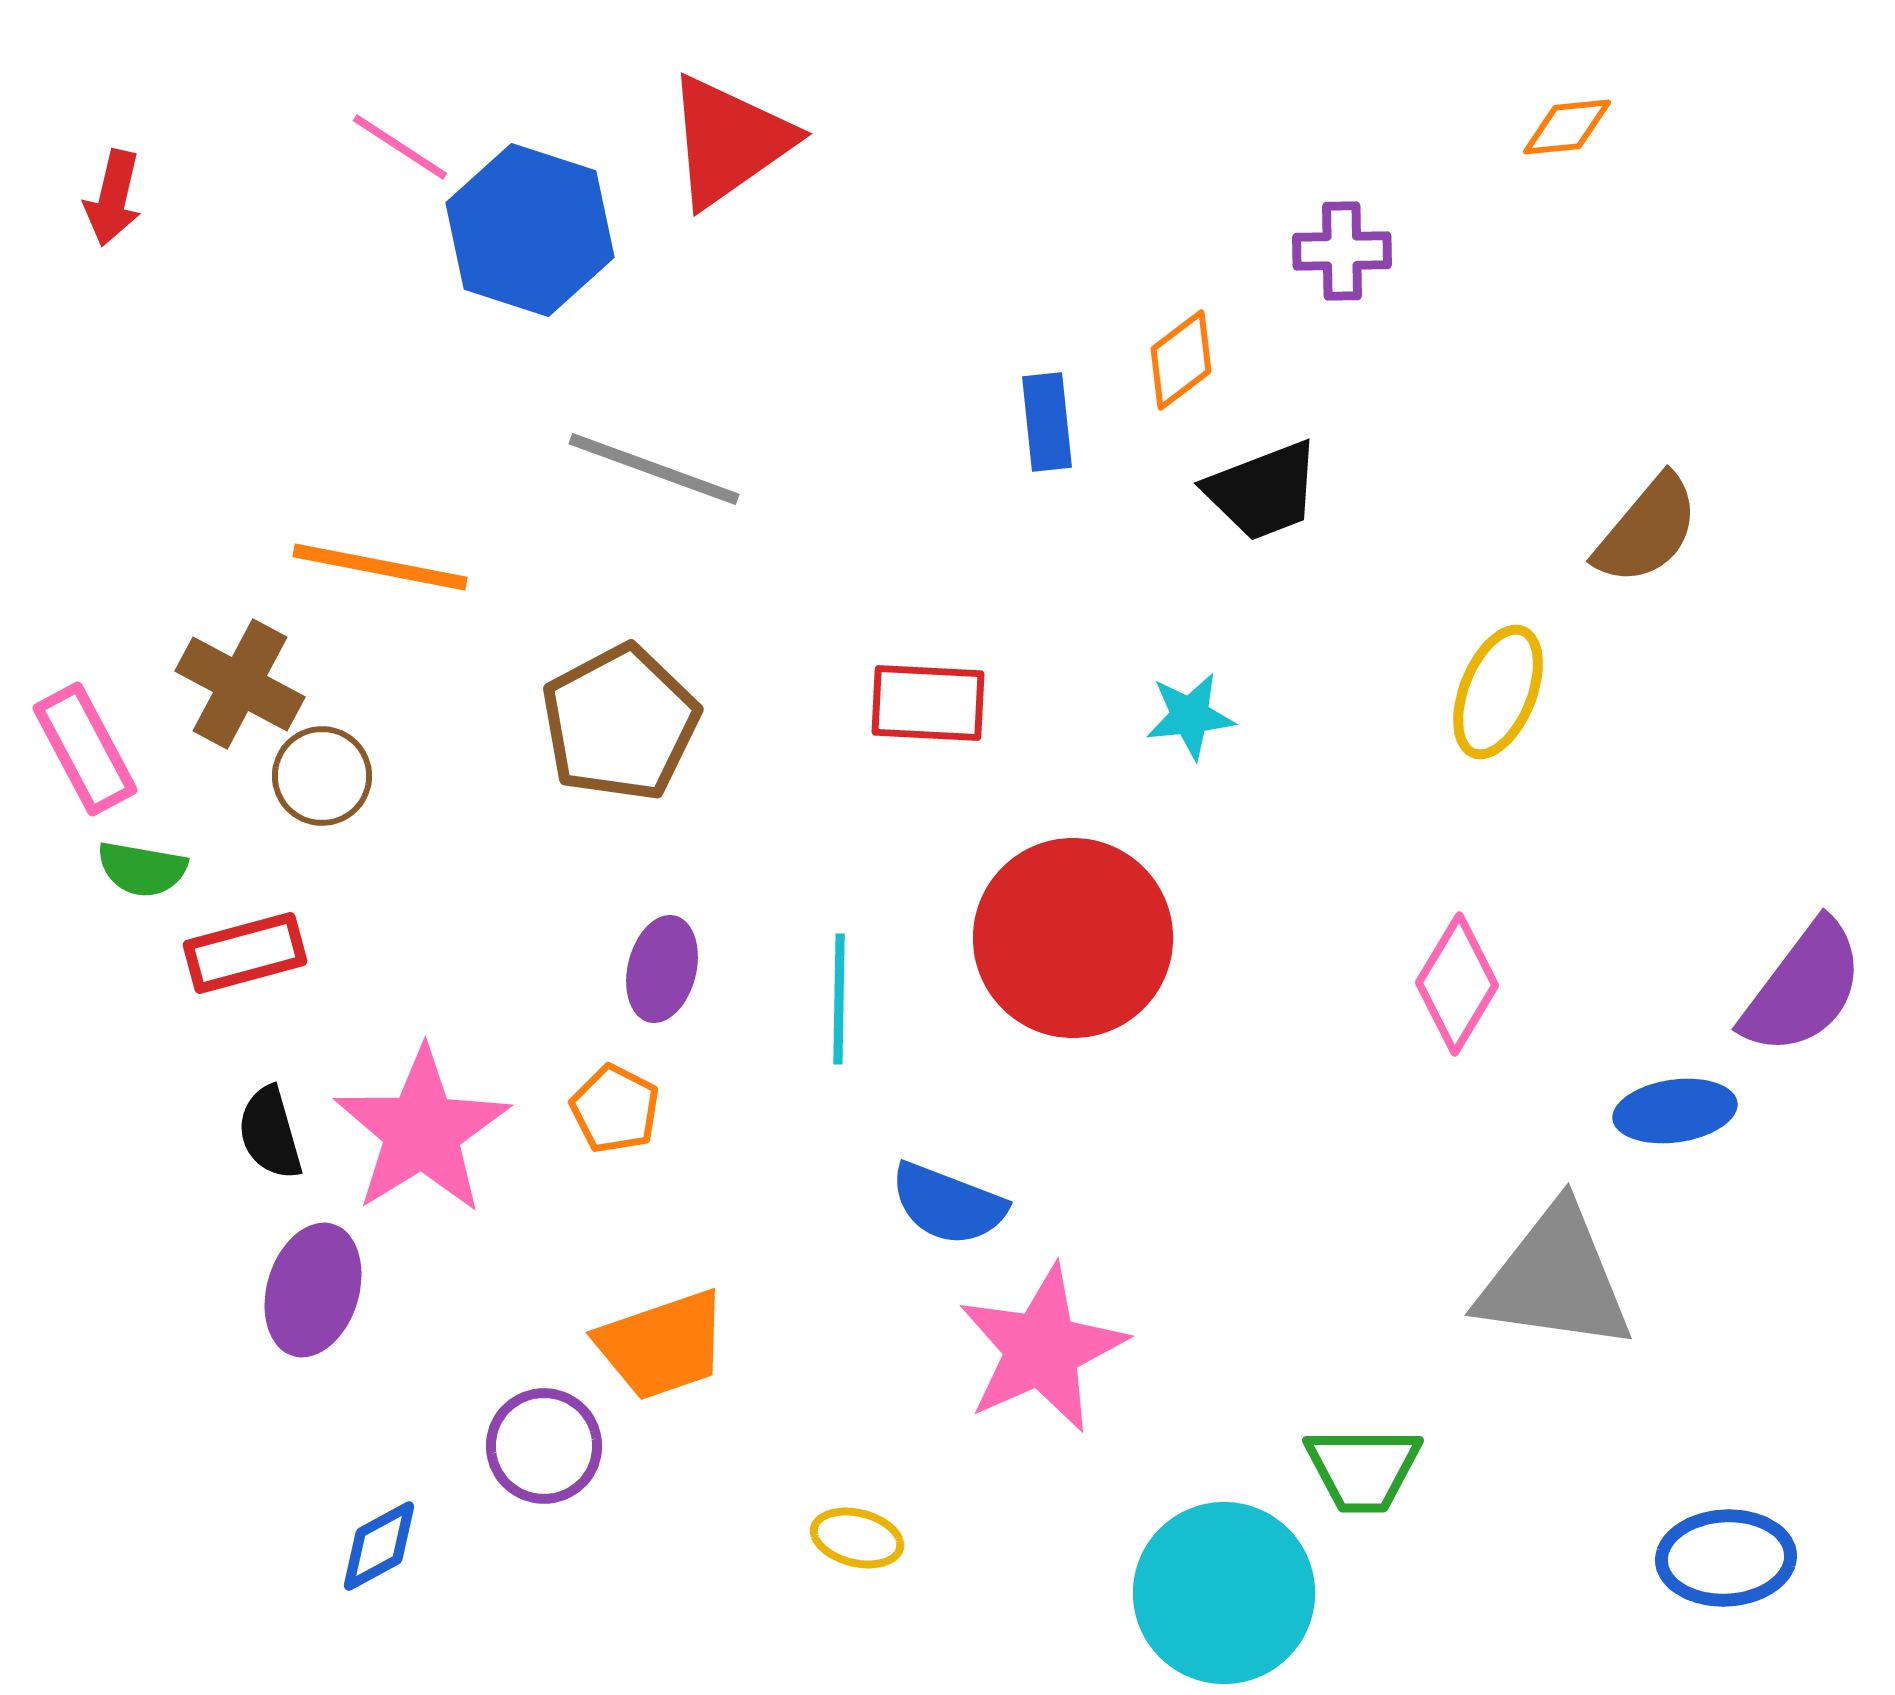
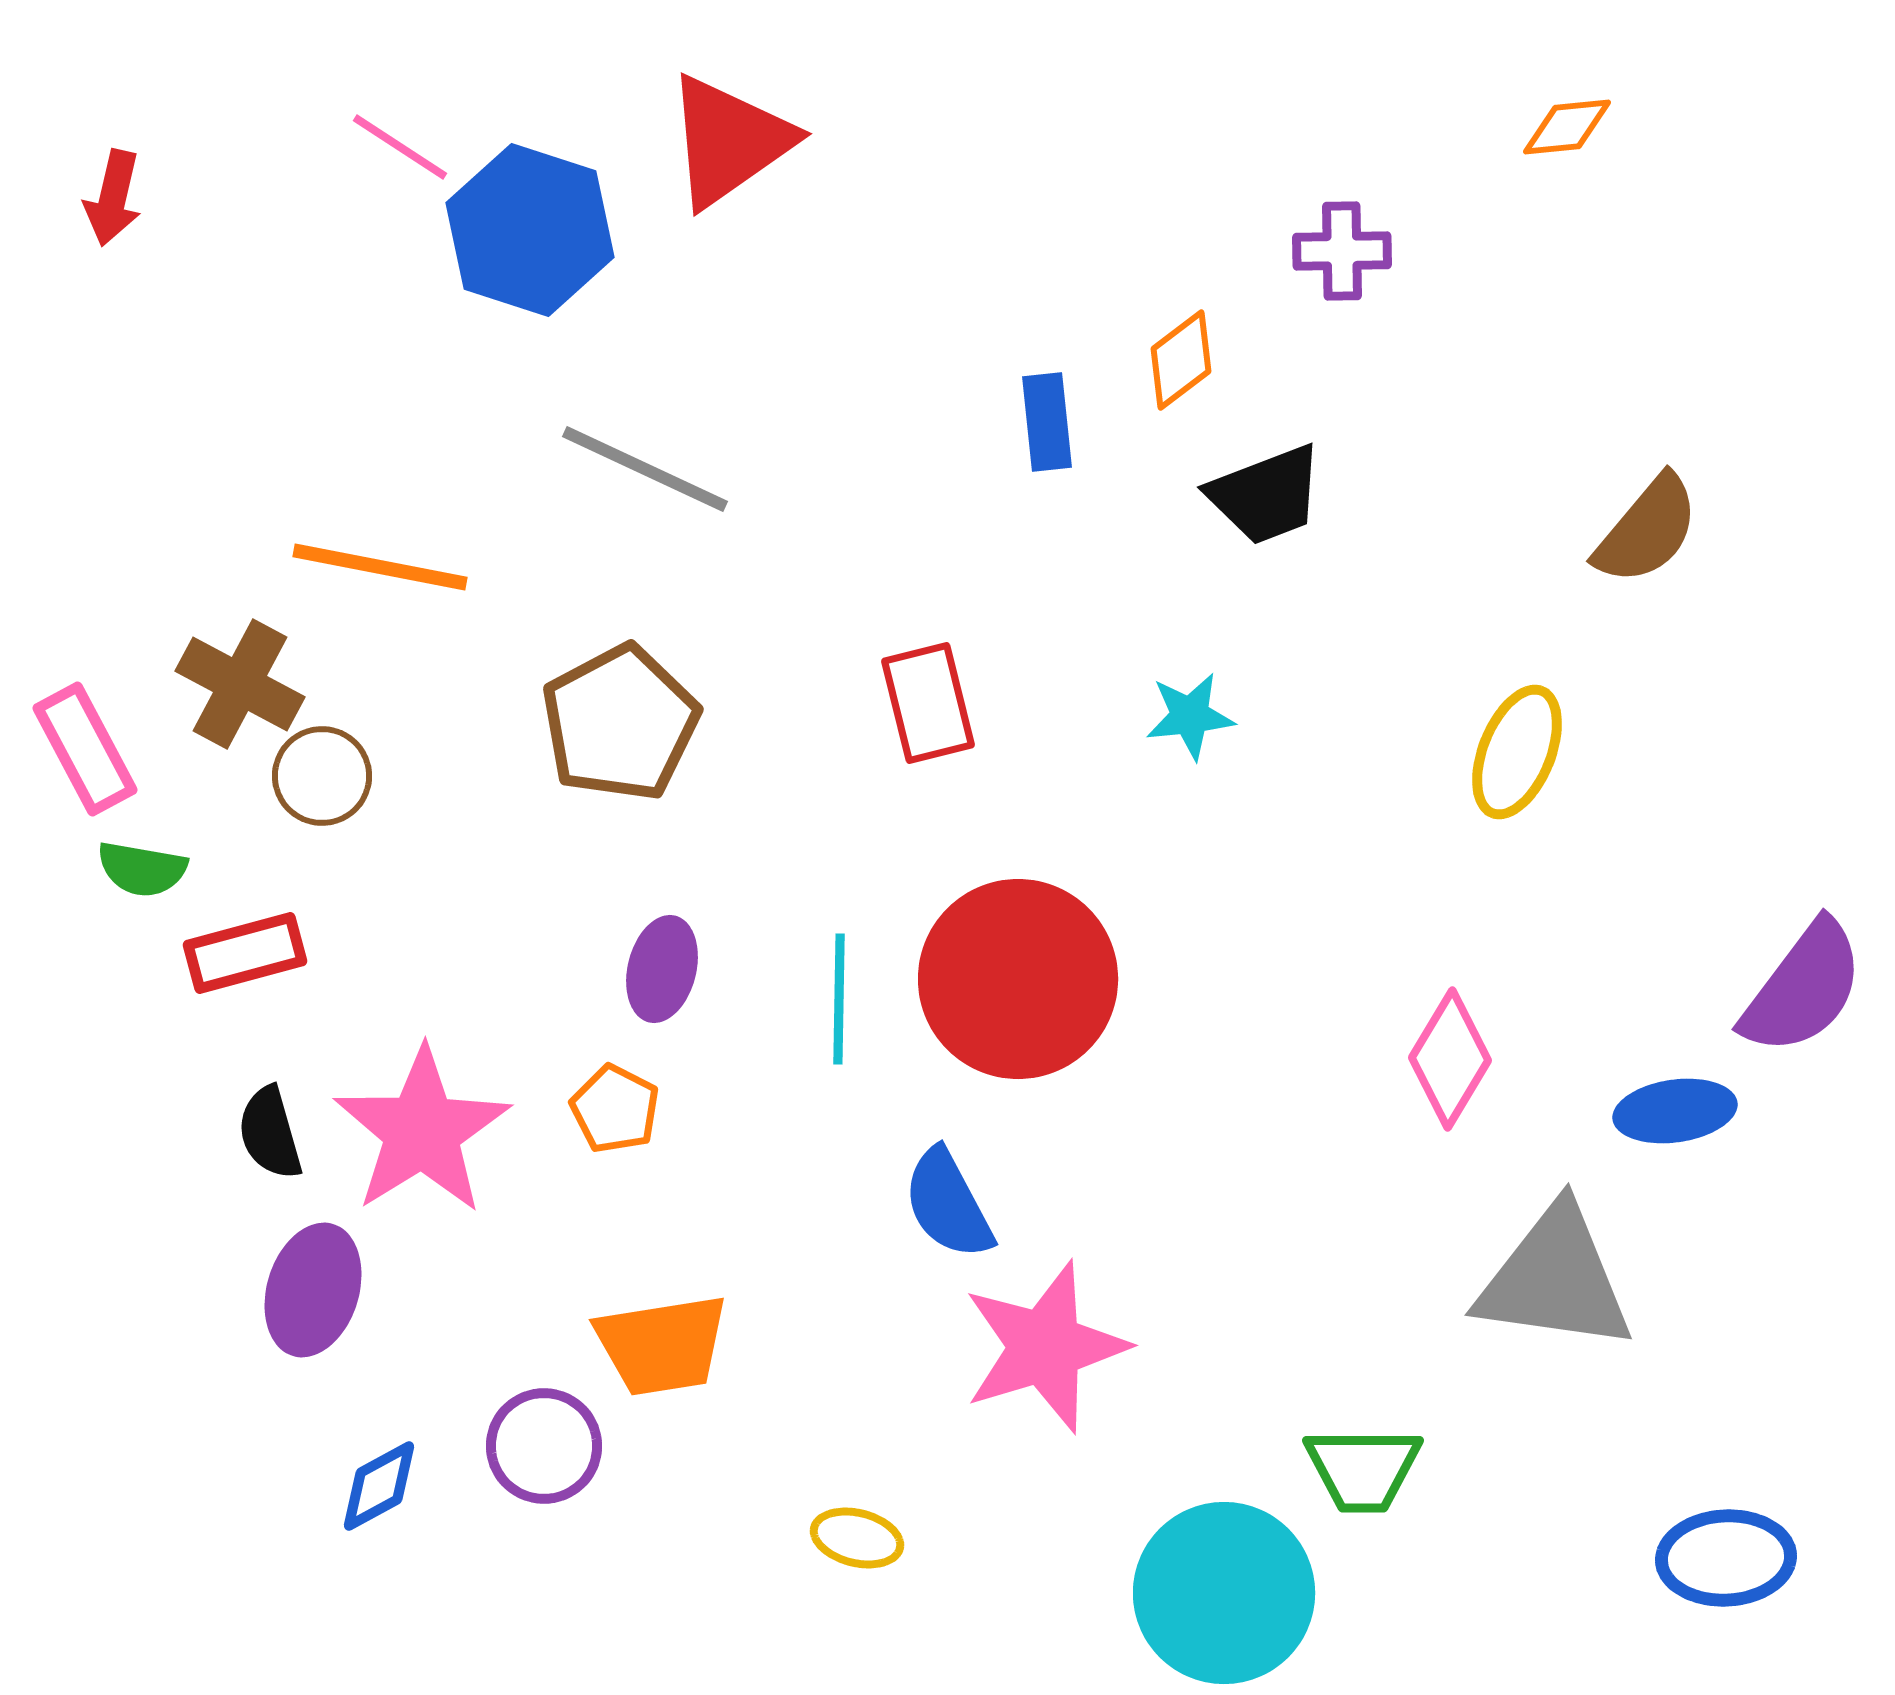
gray line at (654, 469): moved 9 px left; rotated 5 degrees clockwise
black trapezoid at (1263, 491): moved 3 px right, 4 px down
yellow ellipse at (1498, 692): moved 19 px right, 60 px down
red rectangle at (928, 703): rotated 73 degrees clockwise
red circle at (1073, 938): moved 55 px left, 41 px down
pink diamond at (1457, 984): moved 7 px left, 75 px down
blue semicircle at (948, 1204): rotated 41 degrees clockwise
orange trapezoid at (662, 1345): rotated 10 degrees clockwise
pink star at (1042, 1349): moved 3 px right, 2 px up; rotated 7 degrees clockwise
blue diamond at (379, 1546): moved 60 px up
